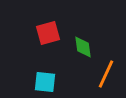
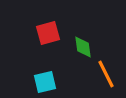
orange line: rotated 52 degrees counterclockwise
cyan square: rotated 20 degrees counterclockwise
